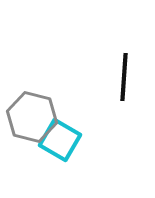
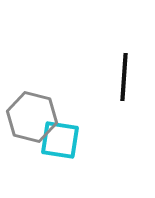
cyan square: rotated 21 degrees counterclockwise
